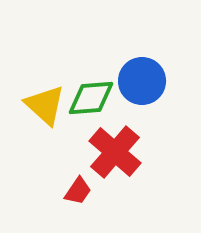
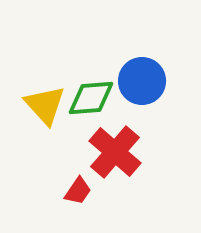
yellow triangle: rotated 6 degrees clockwise
